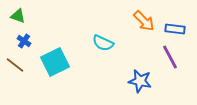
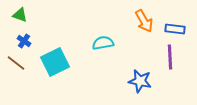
green triangle: moved 2 px right, 1 px up
orange arrow: rotated 15 degrees clockwise
cyan semicircle: rotated 145 degrees clockwise
purple line: rotated 25 degrees clockwise
brown line: moved 1 px right, 2 px up
